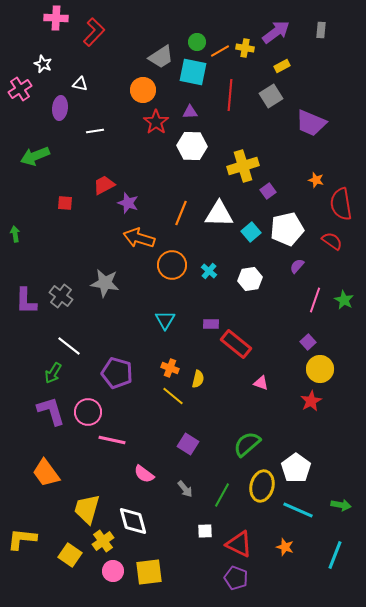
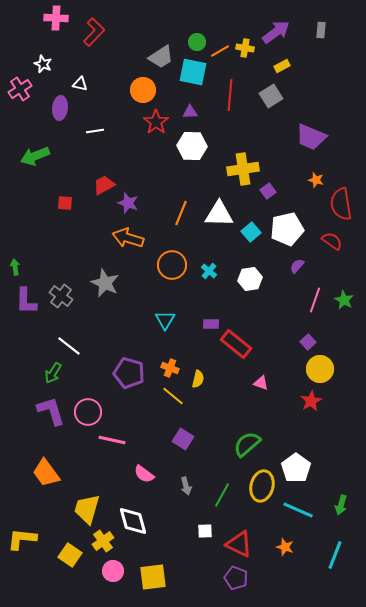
purple trapezoid at (311, 123): moved 14 px down
yellow cross at (243, 166): moved 3 px down; rotated 8 degrees clockwise
green arrow at (15, 234): moved 33 px down
orange arrow at (139, 238): moved 11 px left
gray star at (105, 283): rotated 16 degrees clockwise
purple pentagon at (117, 373): moved 12 px right
purple square at (188, 444): moved 5 px left, 5 px up
gray arrow at (185, 489): moved 1 px right, 3 px up; rotated 24 degrees clockwise
green arrow at (341, 505): rotated 96 degrees clockwise
yellow square at (149, 572): moved 4 px right, 5 px down
